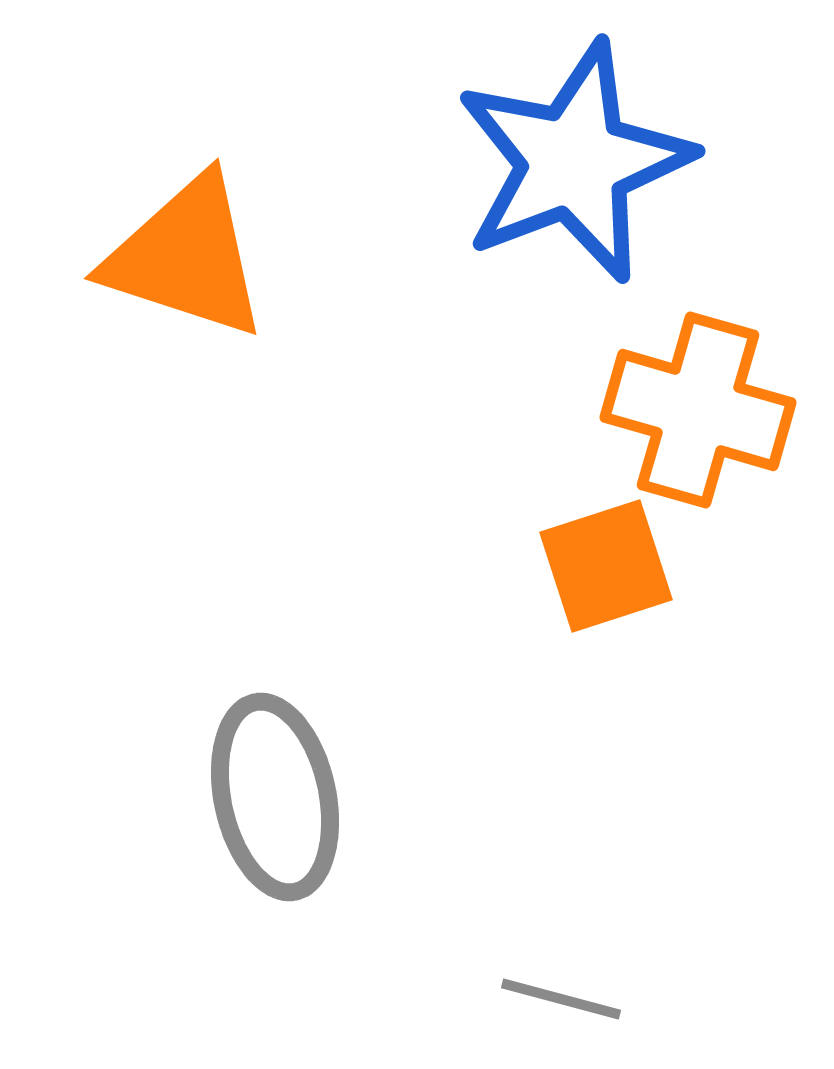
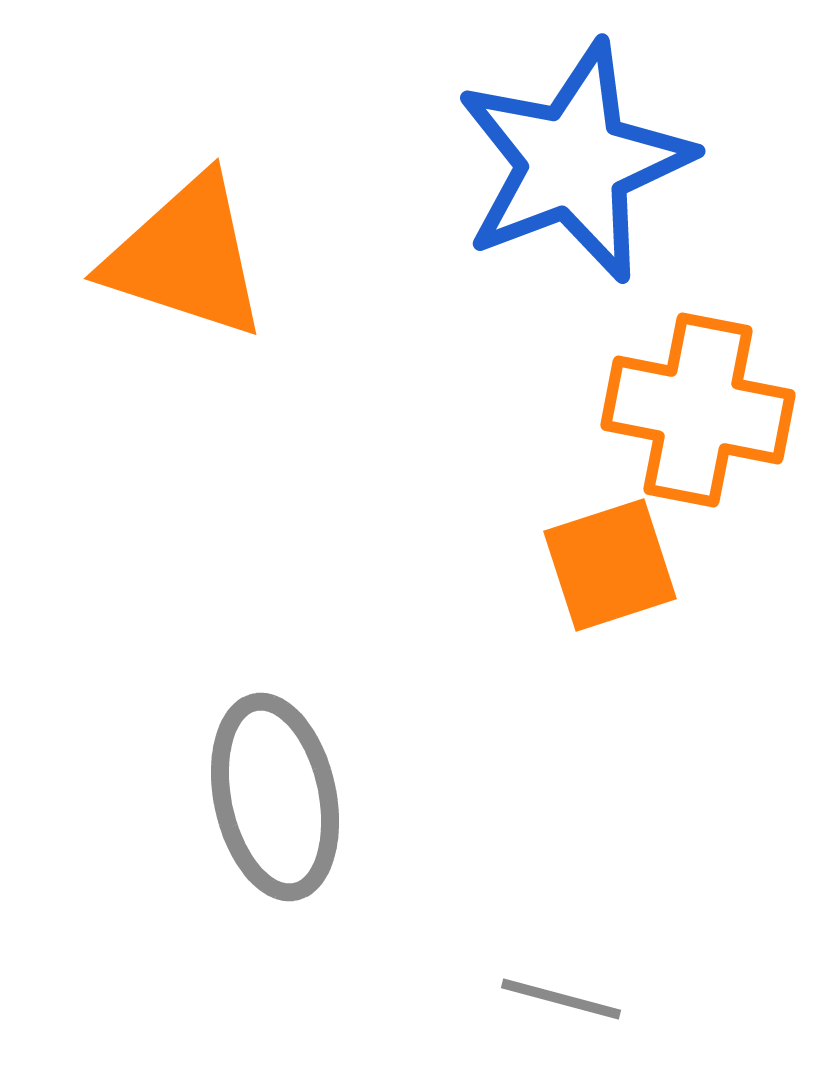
orange cross: rotated 5 degrees counterclockwise
orange square: moved 4 px right, 1 px up
